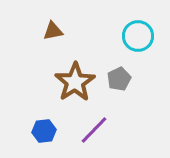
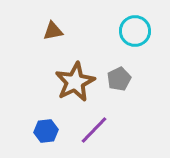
cyan circle: moved 3 px left, 5 px up
brown star: rotated 6 degrees clockwise
blue hexagon: moved 2 px right
